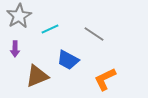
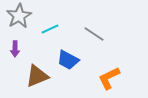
orange L-shape: moved 4 px right, 1 px up
